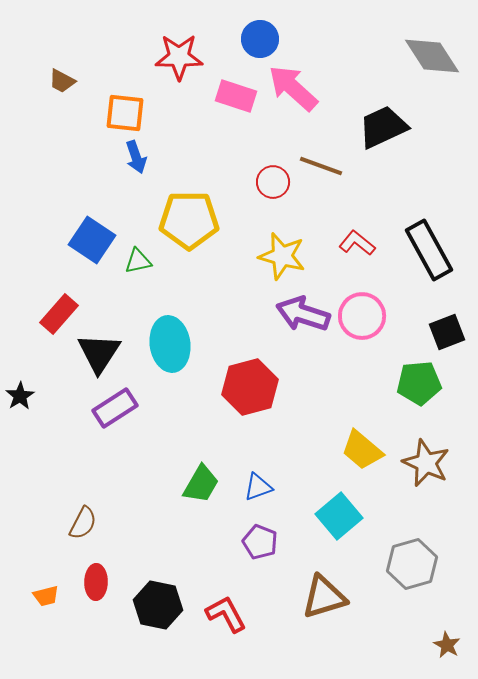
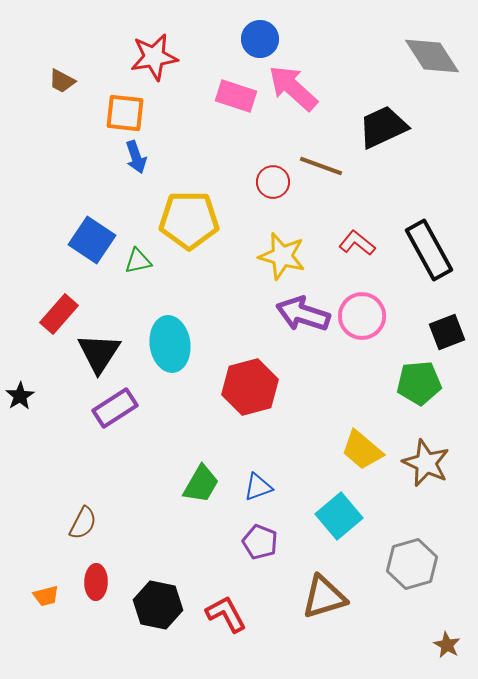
red star at (179, 57): moved 25 px left; rotated 9 degrees counterclockwise
